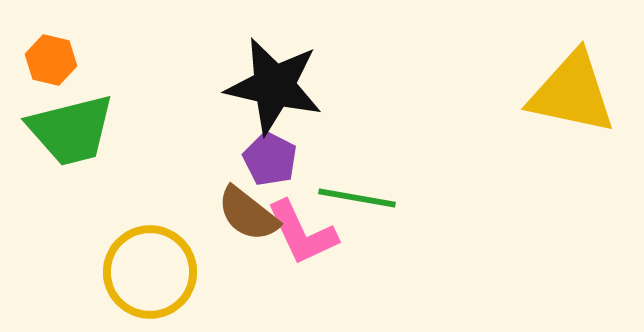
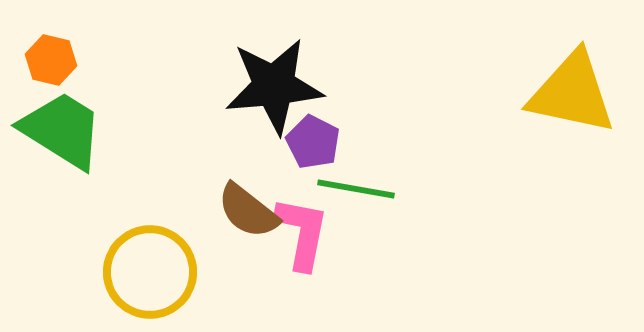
black star: rotated 18 degrees counterclockwise
green trapezoid: moved 9 px left; rotated 134 degrees counterclockwise
purple pentagon: moved 43 px right, 17 px up
green line: moved 1 px left, 9 px up
brown semicircle: moved 3 px up
pink L-shape: rotated 144 degrees counterclockwise
